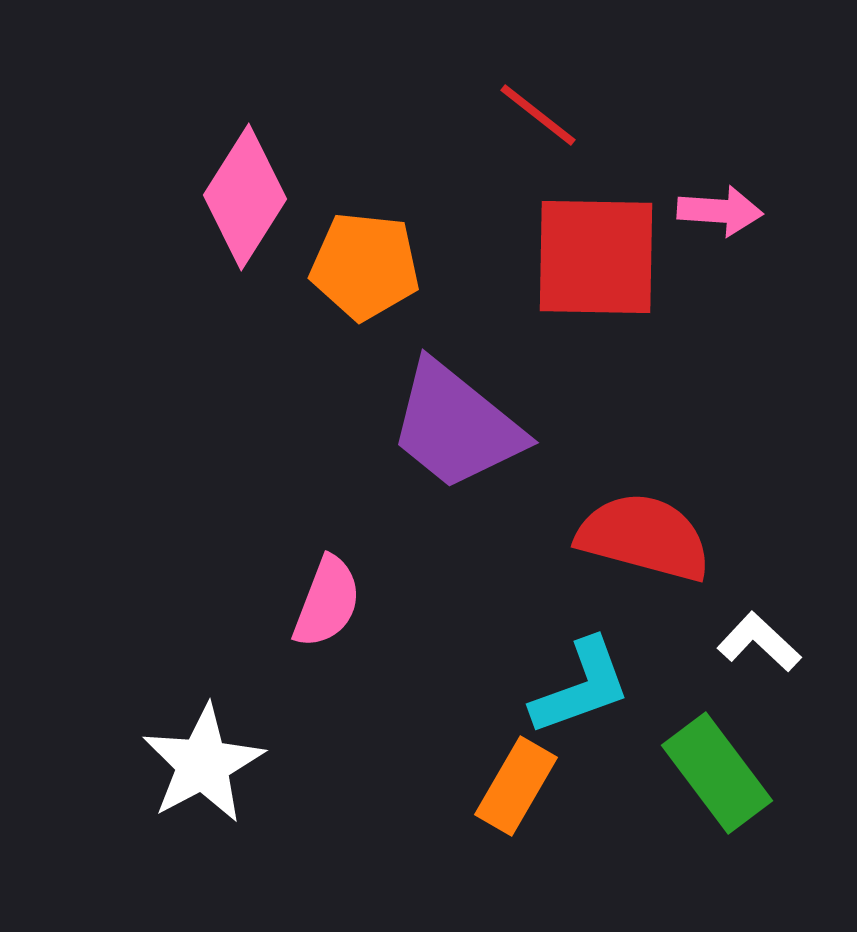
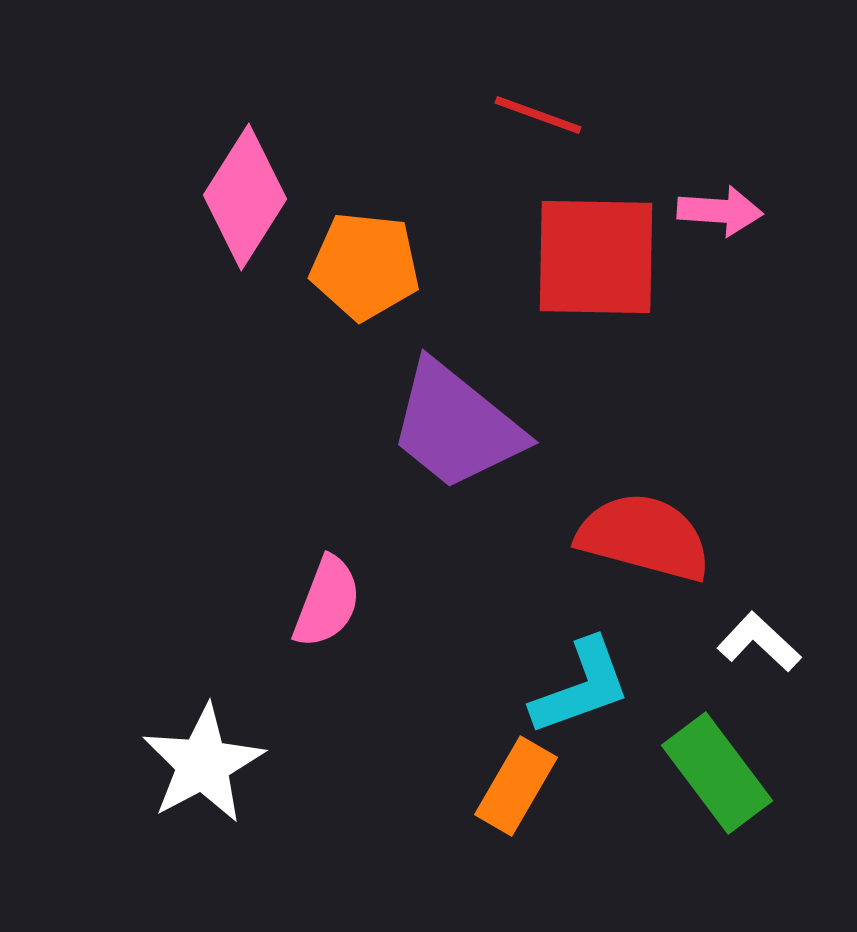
red line: rotated 18 degrees counterclockwise
